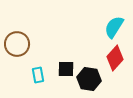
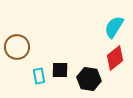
brown circle: moved 3 px down
red diamond: rotated 10 degrees clockwise
black square: moved 6 px left, 1 px down
cyan rectangle: moved 1 px right, 1 px down
